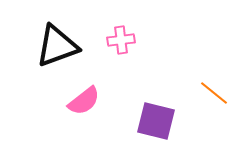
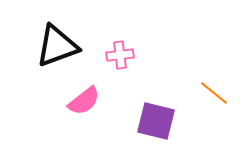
pink cross: moved 1 px left, 15 px down
